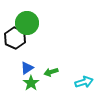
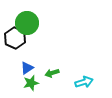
green arrow: moved 1 px right, 1 px down
green star: rotated 21 degrees clockwise
